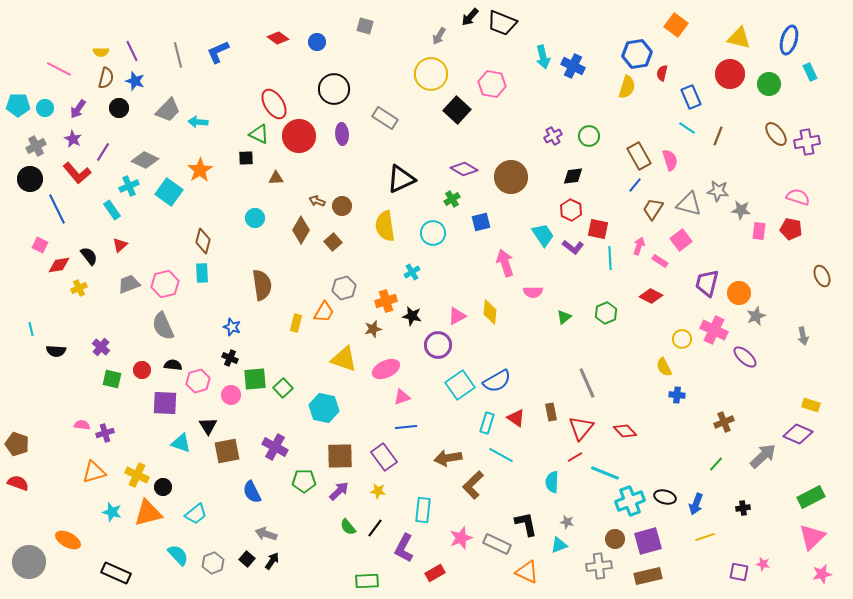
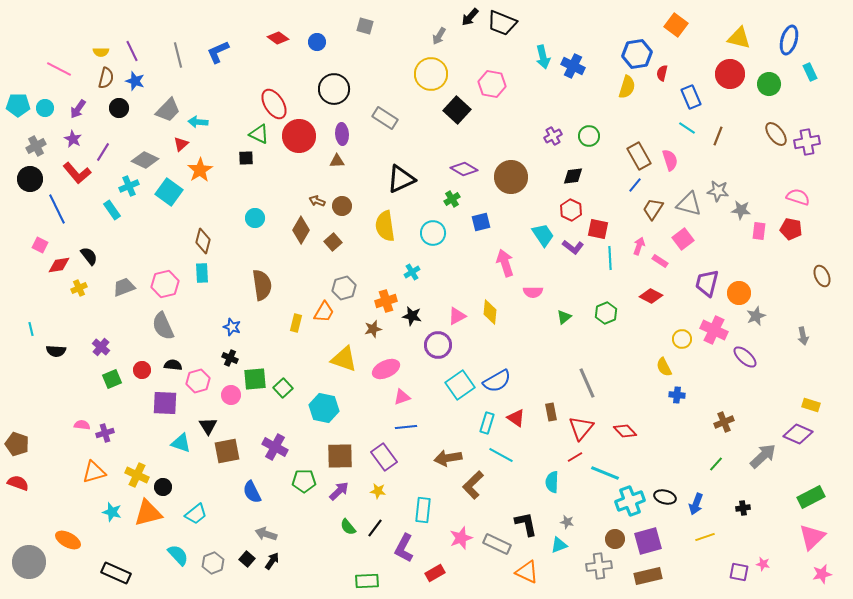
brown triangle at (276, 178): moved 61 px right, 17 px up
pink square at (681, 240): moved 2 px right, 1 px up
red triangle at (120, 245): moved 61 px right, 101 px up
gray trapezoid at (129, 284): moved 5 px left, 3 px down
green square at (112, 379): rotated 36 degrees counterclockwise
